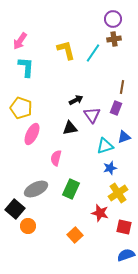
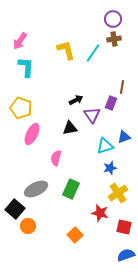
purple rectangle: moved 5 px left, 5 px up
